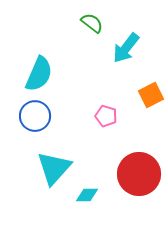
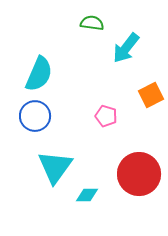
green semicircle: rotated 30 degrees counterclockwise
cyan triangle: moved 1 px right, 1 px up; rotated 6 degrees counterclockwise
